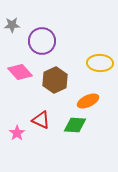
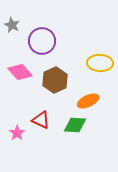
gray star: rotated 28 degrees clockwise
